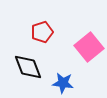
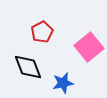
red pentagon: rotated 10 degrees counterclockwise
blue star: rotated 20 degrees counterclockwise
